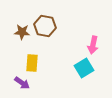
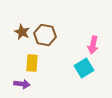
brown hexagon: moved 9 px down
brown star: rotated 21 degrees clockwise
purple arrow: moved 1 px down; rotated 28 degrees counterclockwise
